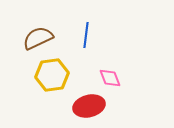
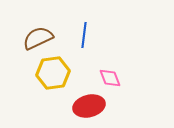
blue line: moved 2 px left
yellow hexagon: moved 1 px right, 2 px up
